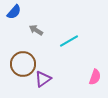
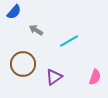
purple triangle: moved 11 px right, 2 px up
